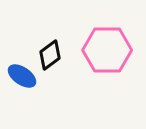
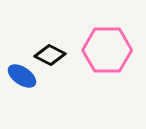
black diamond: rotated 64 degrees clockwise
